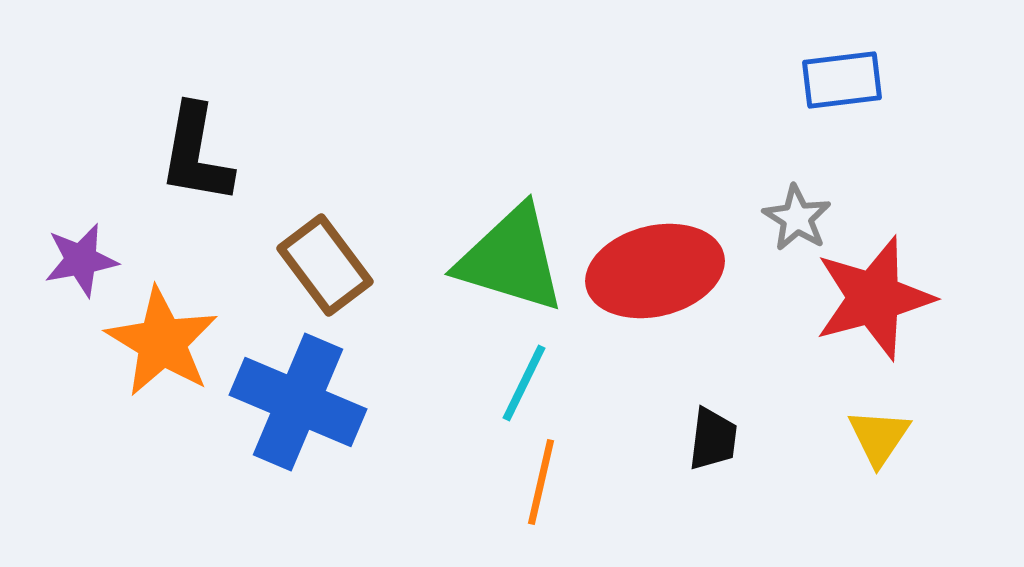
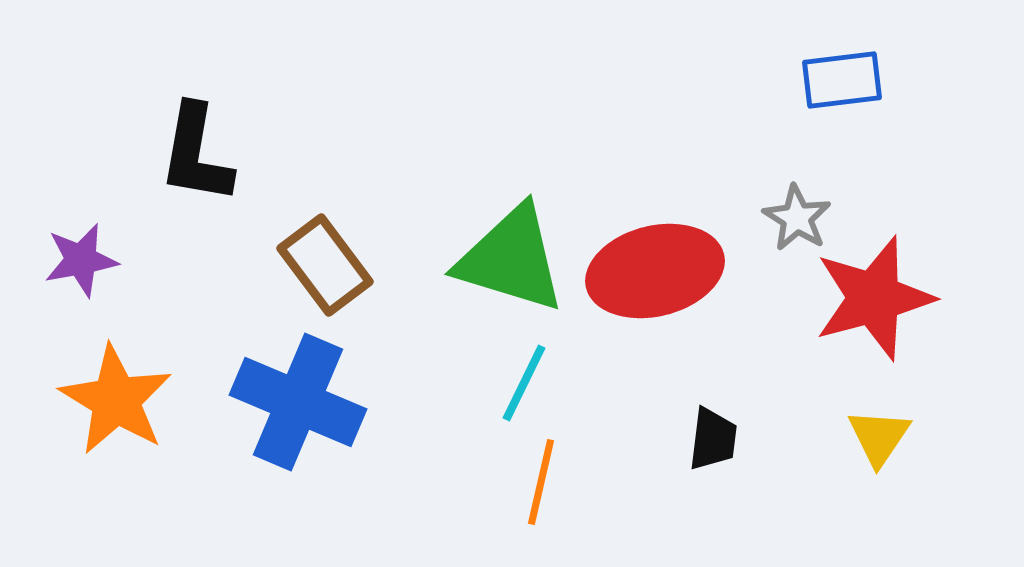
orange star: moved 46 px left, 58 px down
